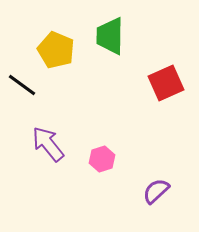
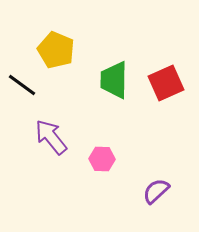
green trapezoid: moved 4 px right, 44 px down
purple arrow: moved 3 px right, 7 px up
pink hexagon: rotated 20 degrees clockwise
